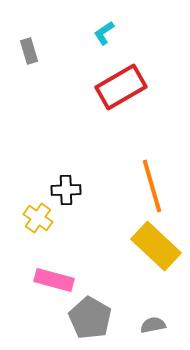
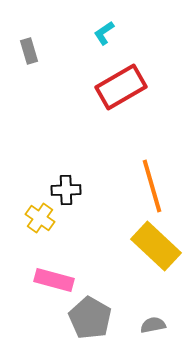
yellow cross: moved 2 px right
